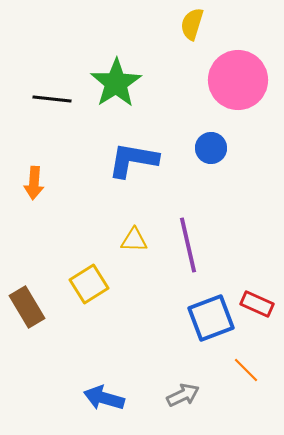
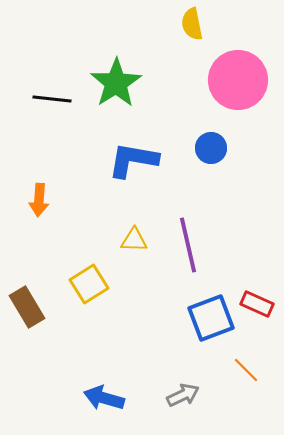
yellow semicircle: rotated 28 degrees counterclockwise
orange arrow: moved 5 px right, 17 px down
